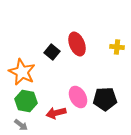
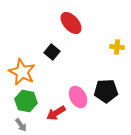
red ellipse: moved 6 px left, 21 px up; rotated 20 degrees counterclockwise
black pentagon: moved 1 px right, 8 px up
red arrow: rotated 18 degrees counterclockwise
gray arrow: rotated 16 degrees clockwise
